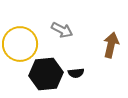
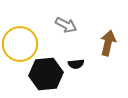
gray arrow: moved 4 px right, 5 px up
brown arrow: moved 3 px left, 2 px up
black semicircle: moved 9 px up
